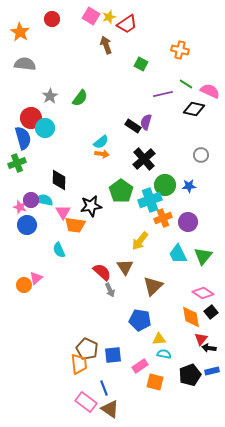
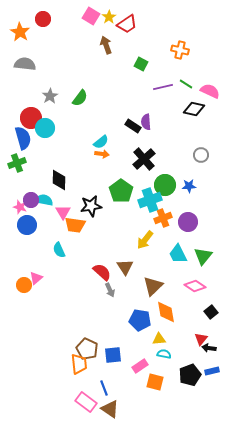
yellow star at (109, 17): rotated 16 degrees counterclockwise
red circle at (52, 19): moved 9 px left
purple line at (163, 94): moved 7 px up
purple semicircle at (146, 122): rotated 21 degrees counterclockwise
yellow arrow at (140, 241): moved 5 px right, 1 px up
pink diamond at (203, 293): moved 8 px left, 7 px up
orange diamond at (191, 317): moved 25 px left, 5 px up
